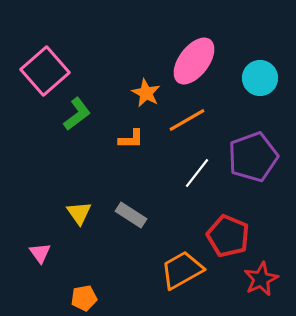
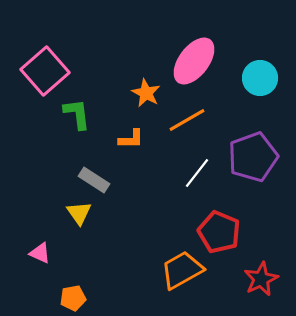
green L-shape: rotated 60 degrees counterclockwise
gray rectangle: moved 37 px left, 35 px up
red pentagon: moved 9 px left, 4 px up
pink triangle: rotated 30 degrees counterclockwise
orange pentagon: moved 11 px left
